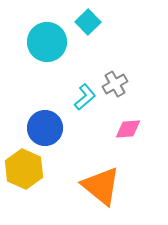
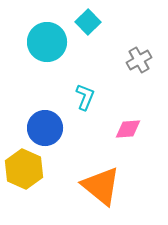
gray cross: moved 24 px right, 24 px up
cyan L-shape: rotated 28 degrees counterclockwise
